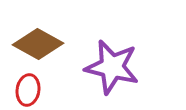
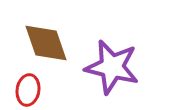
brown diamond: moved 8 px right, 1 px up; rotated 42 degrees clockwise
